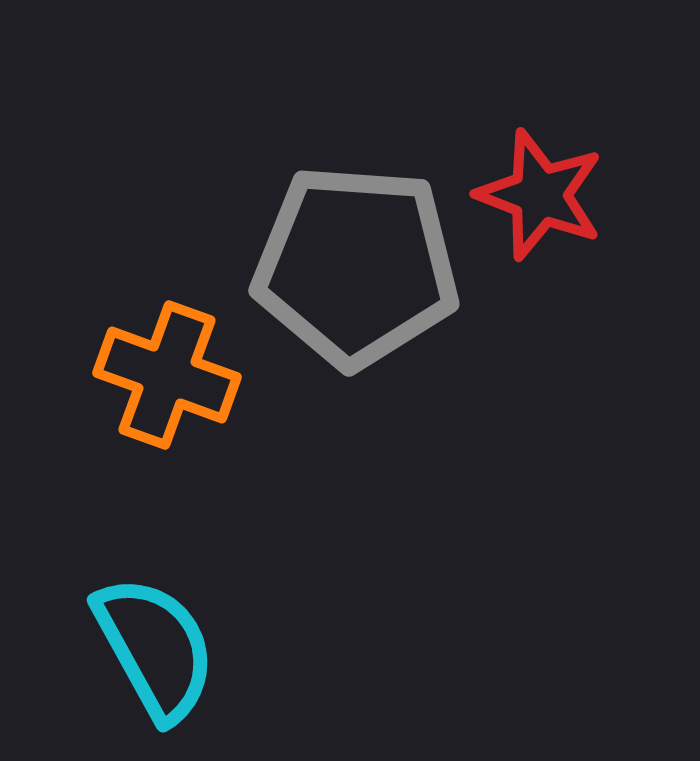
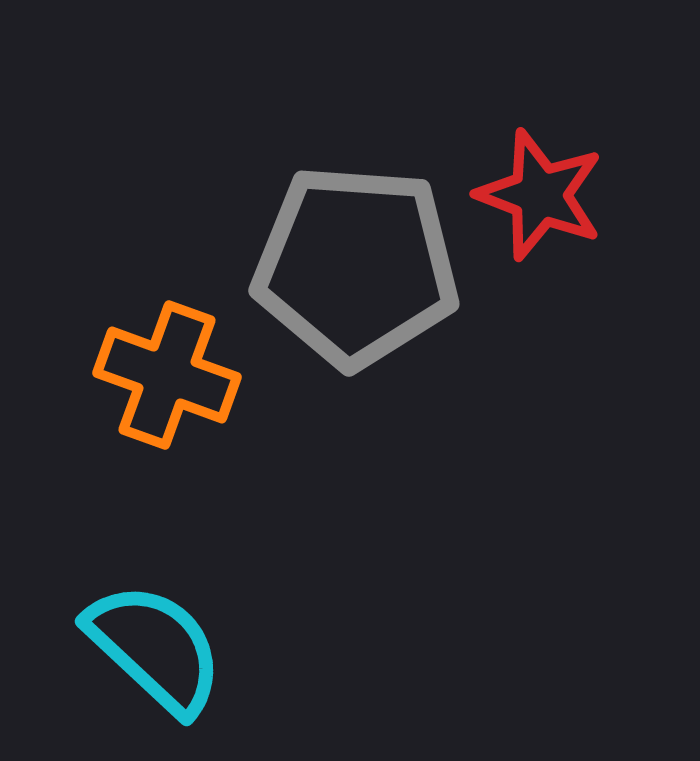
cyan semicircle: rotated 18 degrees counterclockwise
